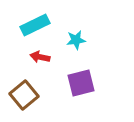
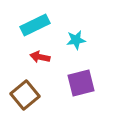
brown square: moved 1 px right
